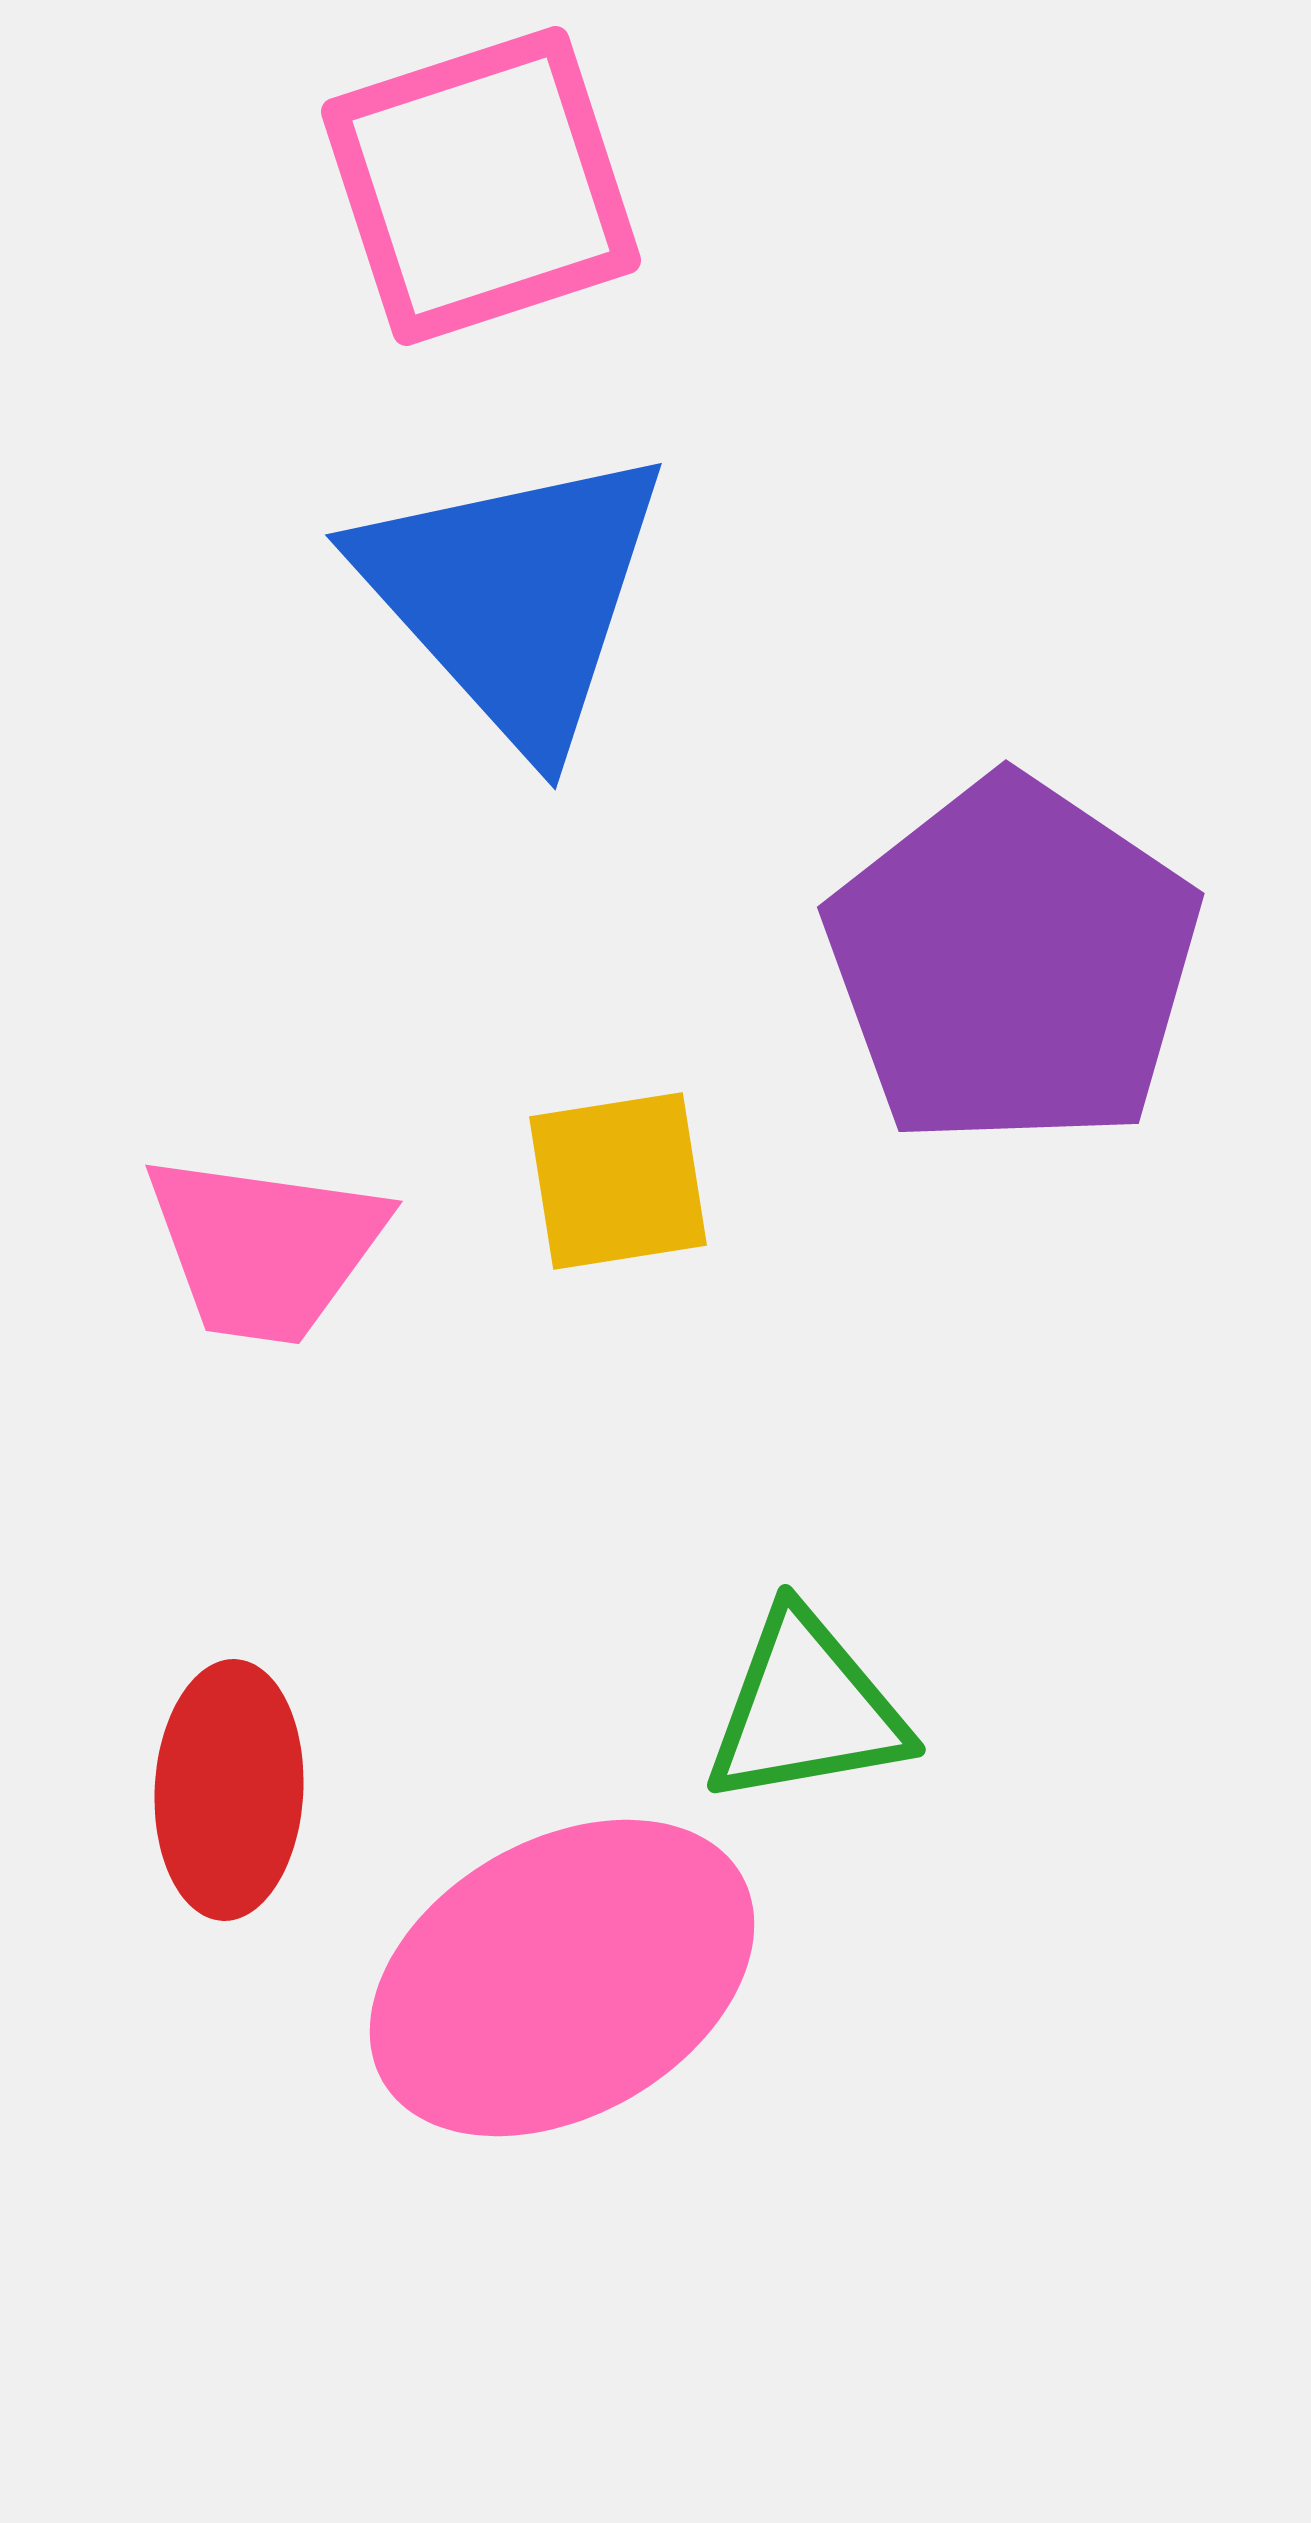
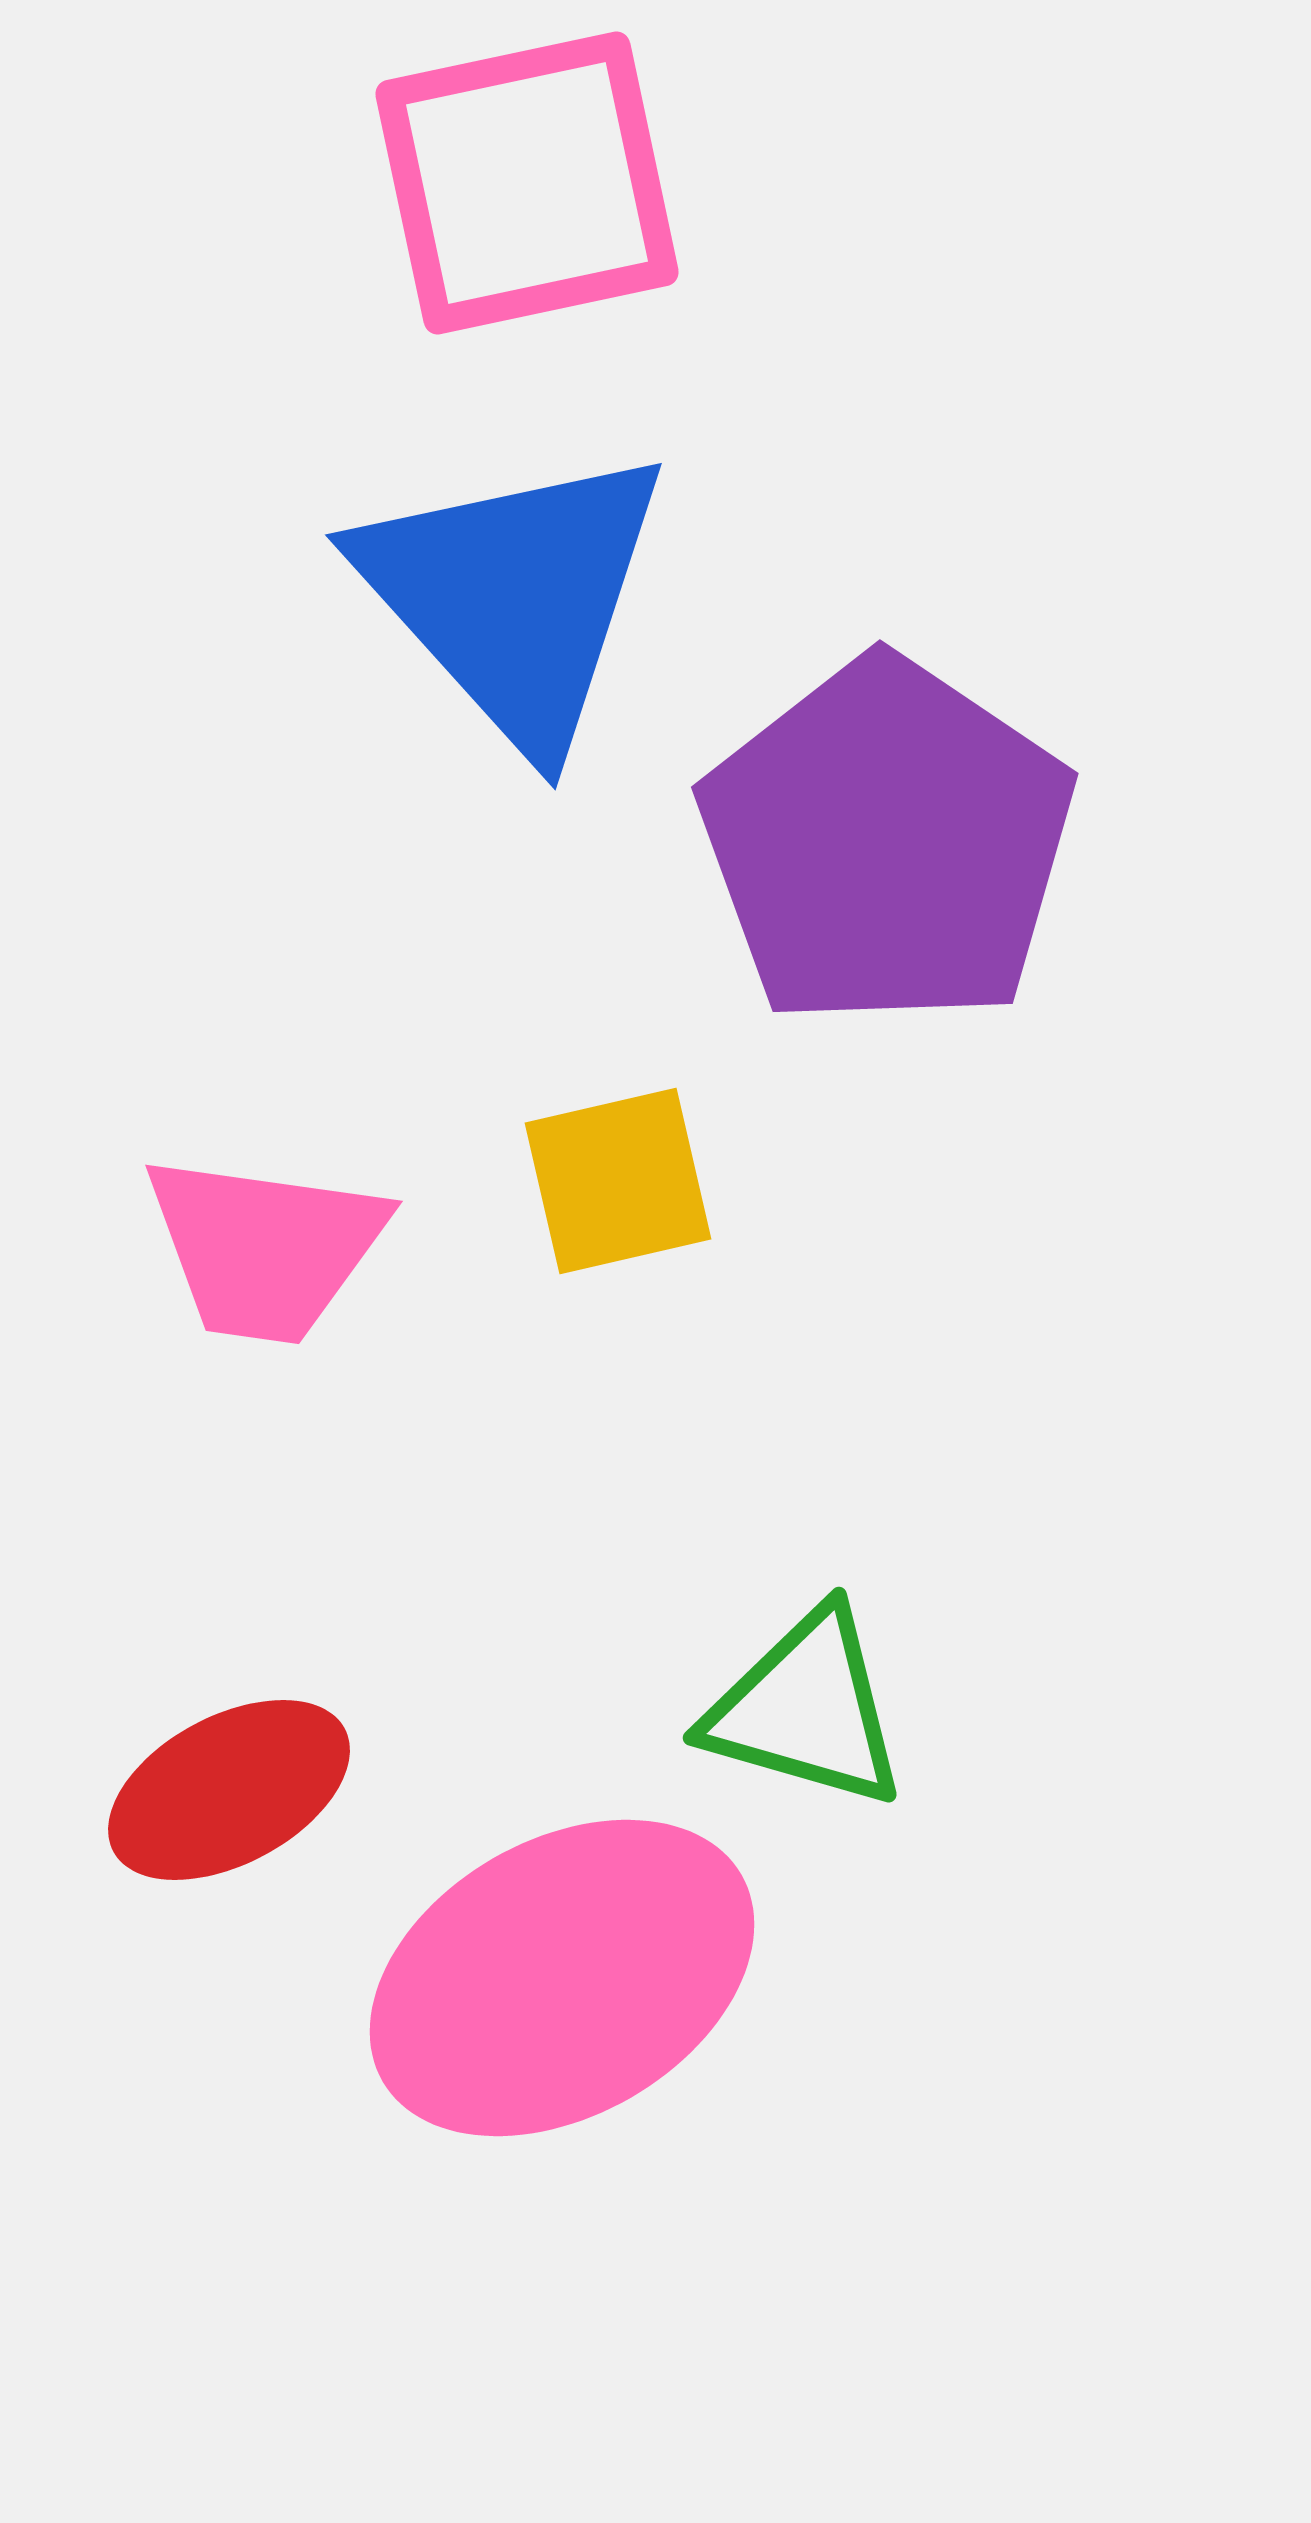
pink square: moved 46 px right, 3 px up; rotated 6 degrees clockwise
purple pentagon: moved 126 px left, 120 px up
yellow square: rotated 4 degrees counterclockwise
green triangle: rotated 26 degrees clockwise
red ellipse: rotated 59 degrees clockwise
